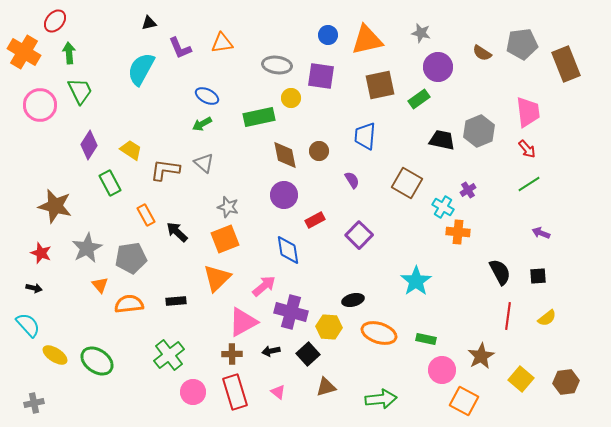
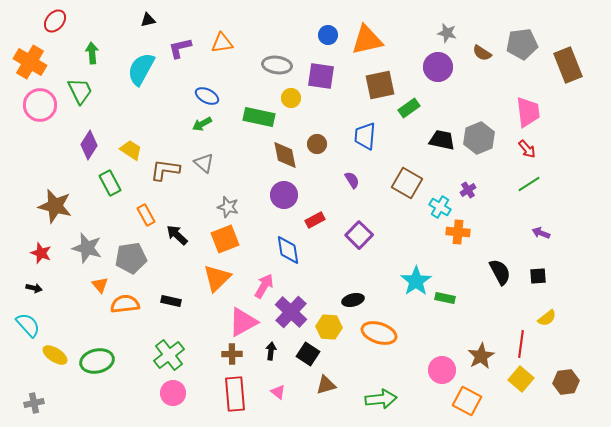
black triangle at (149, 23): moved 1 px left, 3 px up
gray star at (421, 33): moved 26 px right
purple L-shape at (180, 48): rotated 100 degrees clockwise
orange cross at (24, 52): moved 6 px right, 10 px down
green arrow at (69, 53): moved 23 px right
brown rectangle at (566, 64): moved 2 px right, 1 px down
green rectangle at (419, 99): moved 10 px left, 9 px down
green rectangle at (259, 117): rotated 24 degrees clockwise
gray hexagon at (479, 131): moved 7 px down
brown circle at (319, 151): moved 2 px left, 7 px up
cyan cross at (443, 207): moved 3 px left
black arrow at (177, 232): moved 3 px down
gray star at (87, 248): rotated 28 degrees counterclockwise
pink arrow at (264, 286): rotated 20 degrees counterclockwise
black rectangle at (176, 301): moved 5 px left; rotated 18 degrees clockwise
orange semicircle at (129, 304): moved 4 px left
purple cross at (291, 312): rotated 28 degrees clockwise
red line at (508, 316): moved 13 px right, 28 px down
green rectangle at (426, 339): moved 19 px right, 41 px up
black arrow at (271, 351): rotated 108 degrees clockwise
black square at (308, 354): rotated 15 degrees counterclockwise
green ellipse at (97, 361): rotated 48 degrees counterclockwise
brown triangle at (326, 387): moved 2 px up
pink circle at (193, 392): moved 20 px left, 1 px down
red rectangle at (235, 392): moved 2 px down; rotated 12 degrees clockwise
orange square at (464, 401): moved 3 px right
